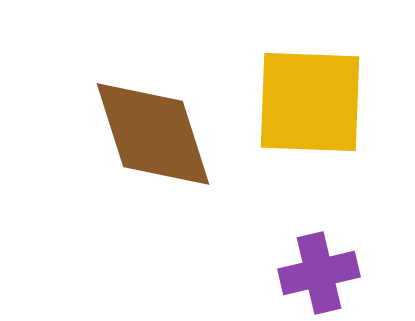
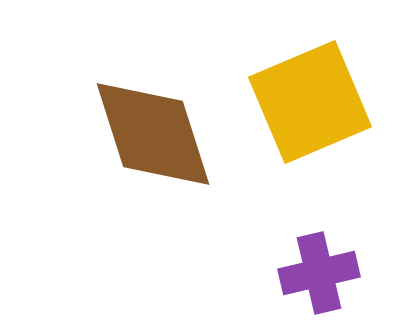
yellow square: rotated 25 degrees counterclockwise
